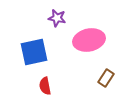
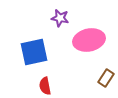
purple star: moved 3 px right
